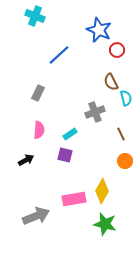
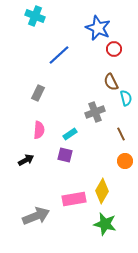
blue star: moved 1 px left, 2 px up
red circle: moved 3 px left, 1 px up
